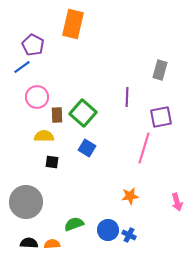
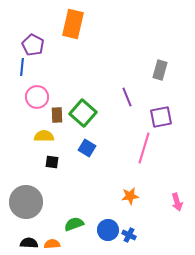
blue line: rotated 48 degrees counterclockwise
purple line: rotated 24 degrees counterclockwise
